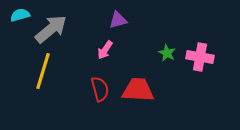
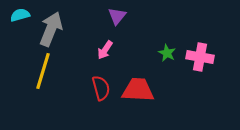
purple triangle: moved 1 px left, 4 px up; rotated 36 degrees counterclockwise
gray arrow: rotated 28 degrees counterclockwise
red semicircle: moved 1 px right, 1 px up
